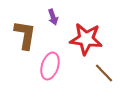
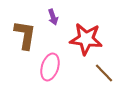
pink ellipse: moved 1 px down
